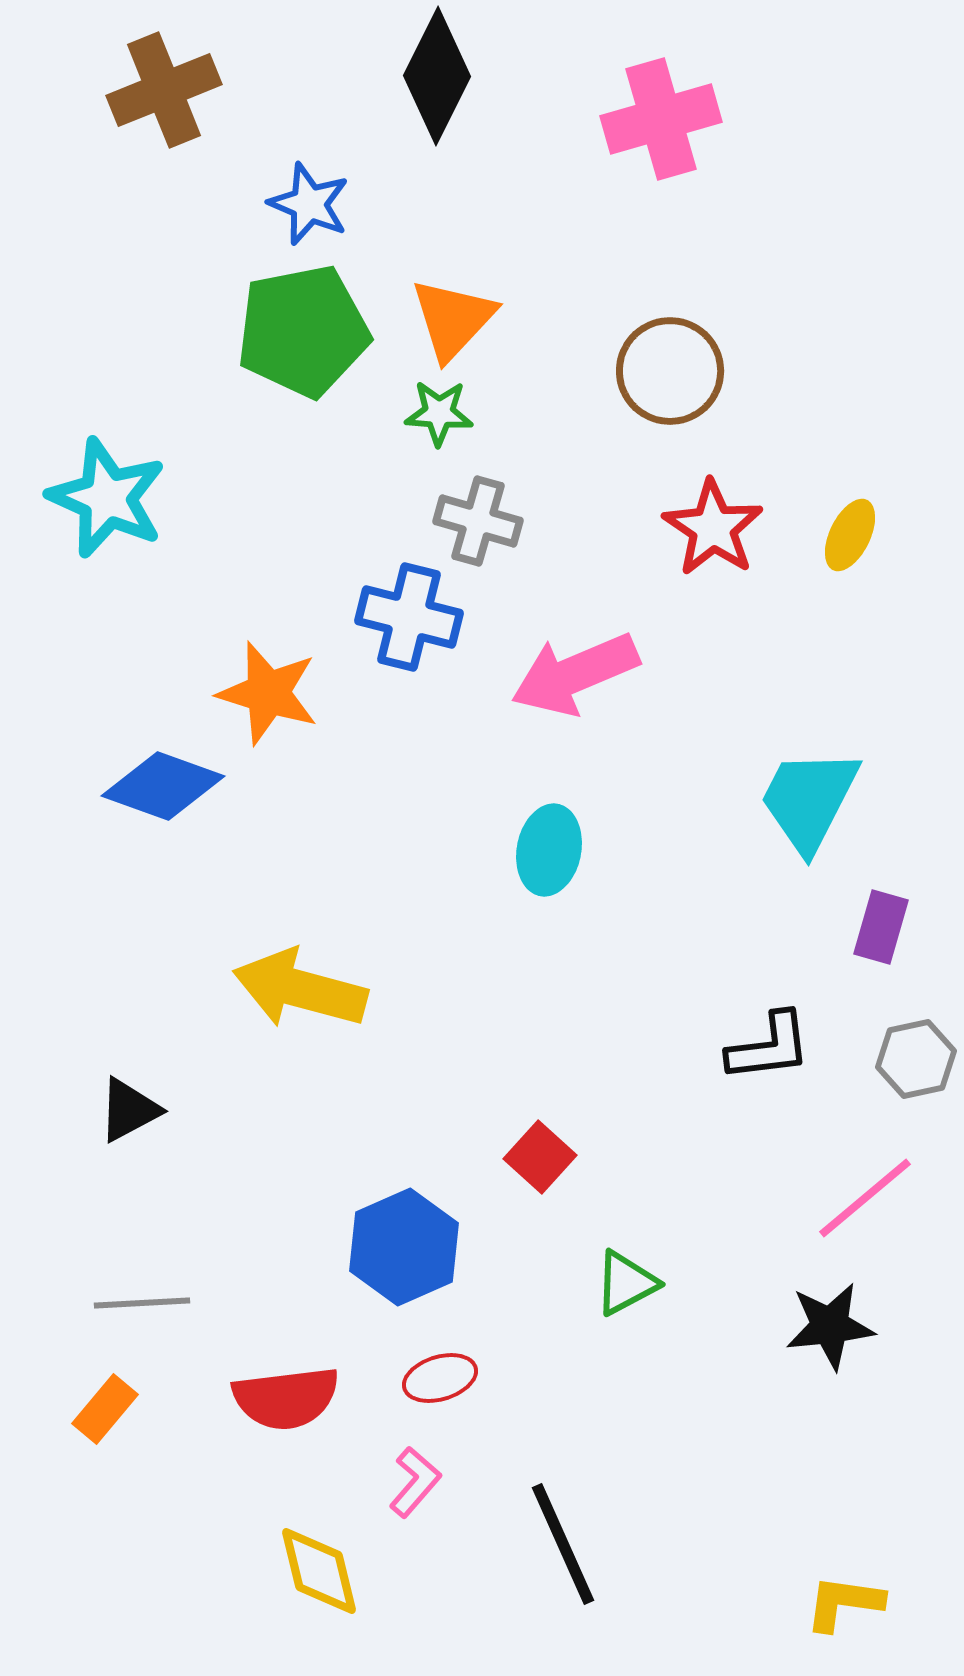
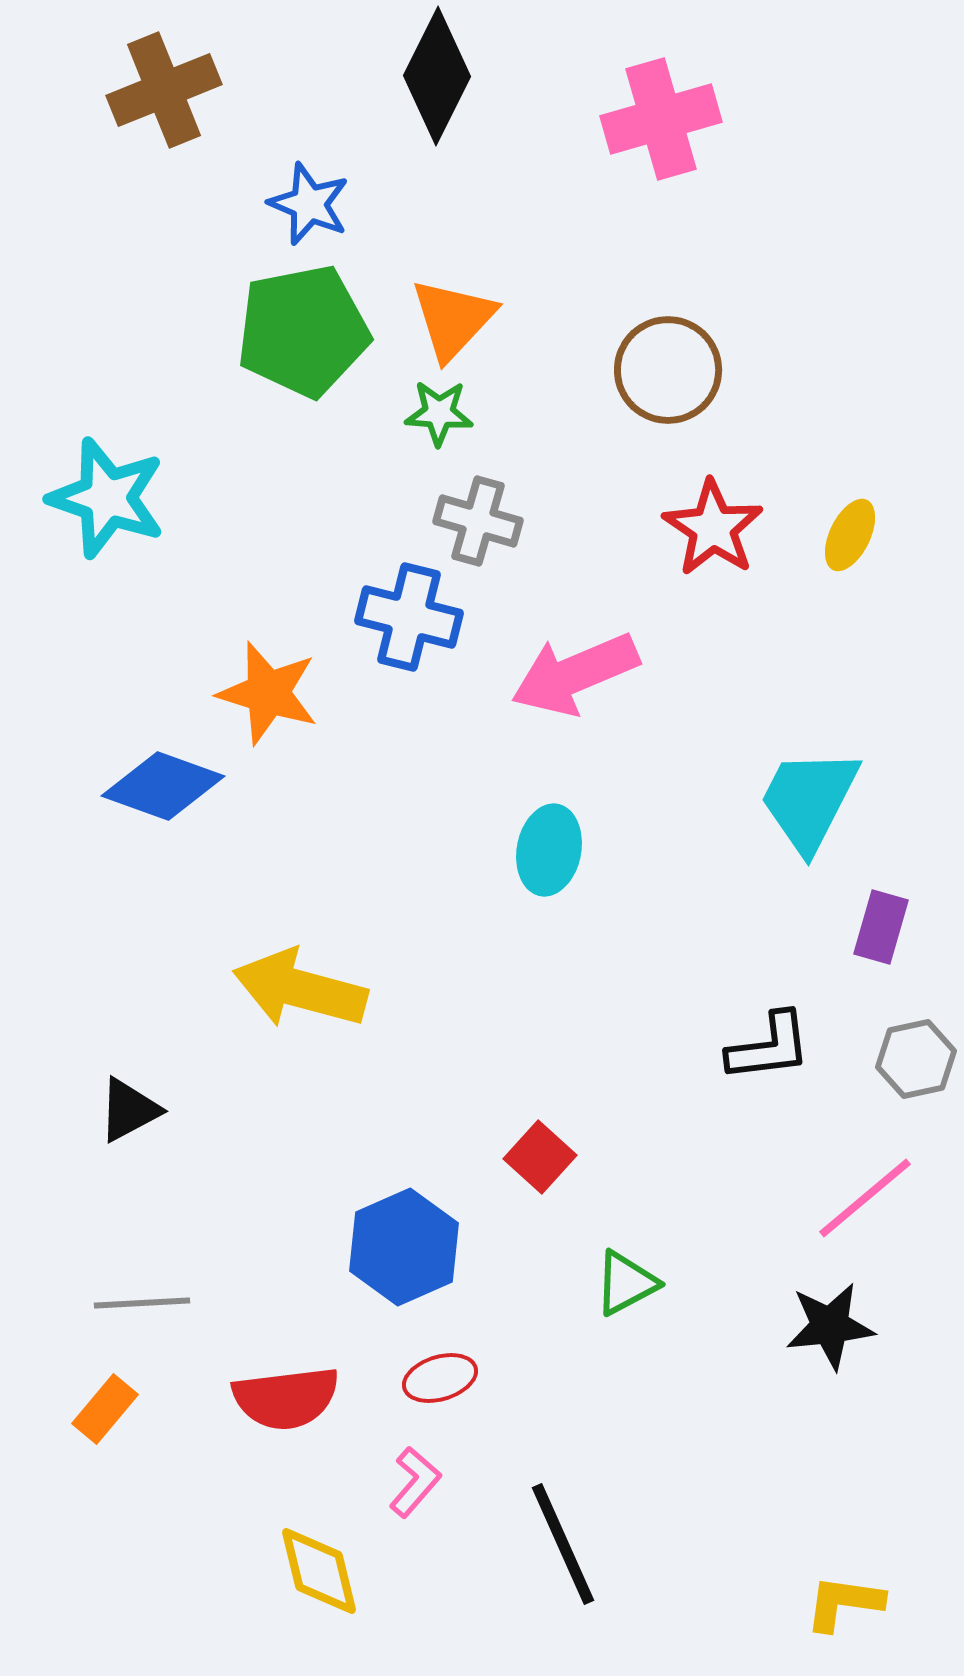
brown circle: moved 2 px left, 1 px up
cyan star: rotated 5 degrees counterclockwise
